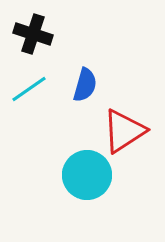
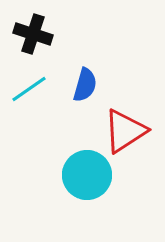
red triangle: moved 1 px right
